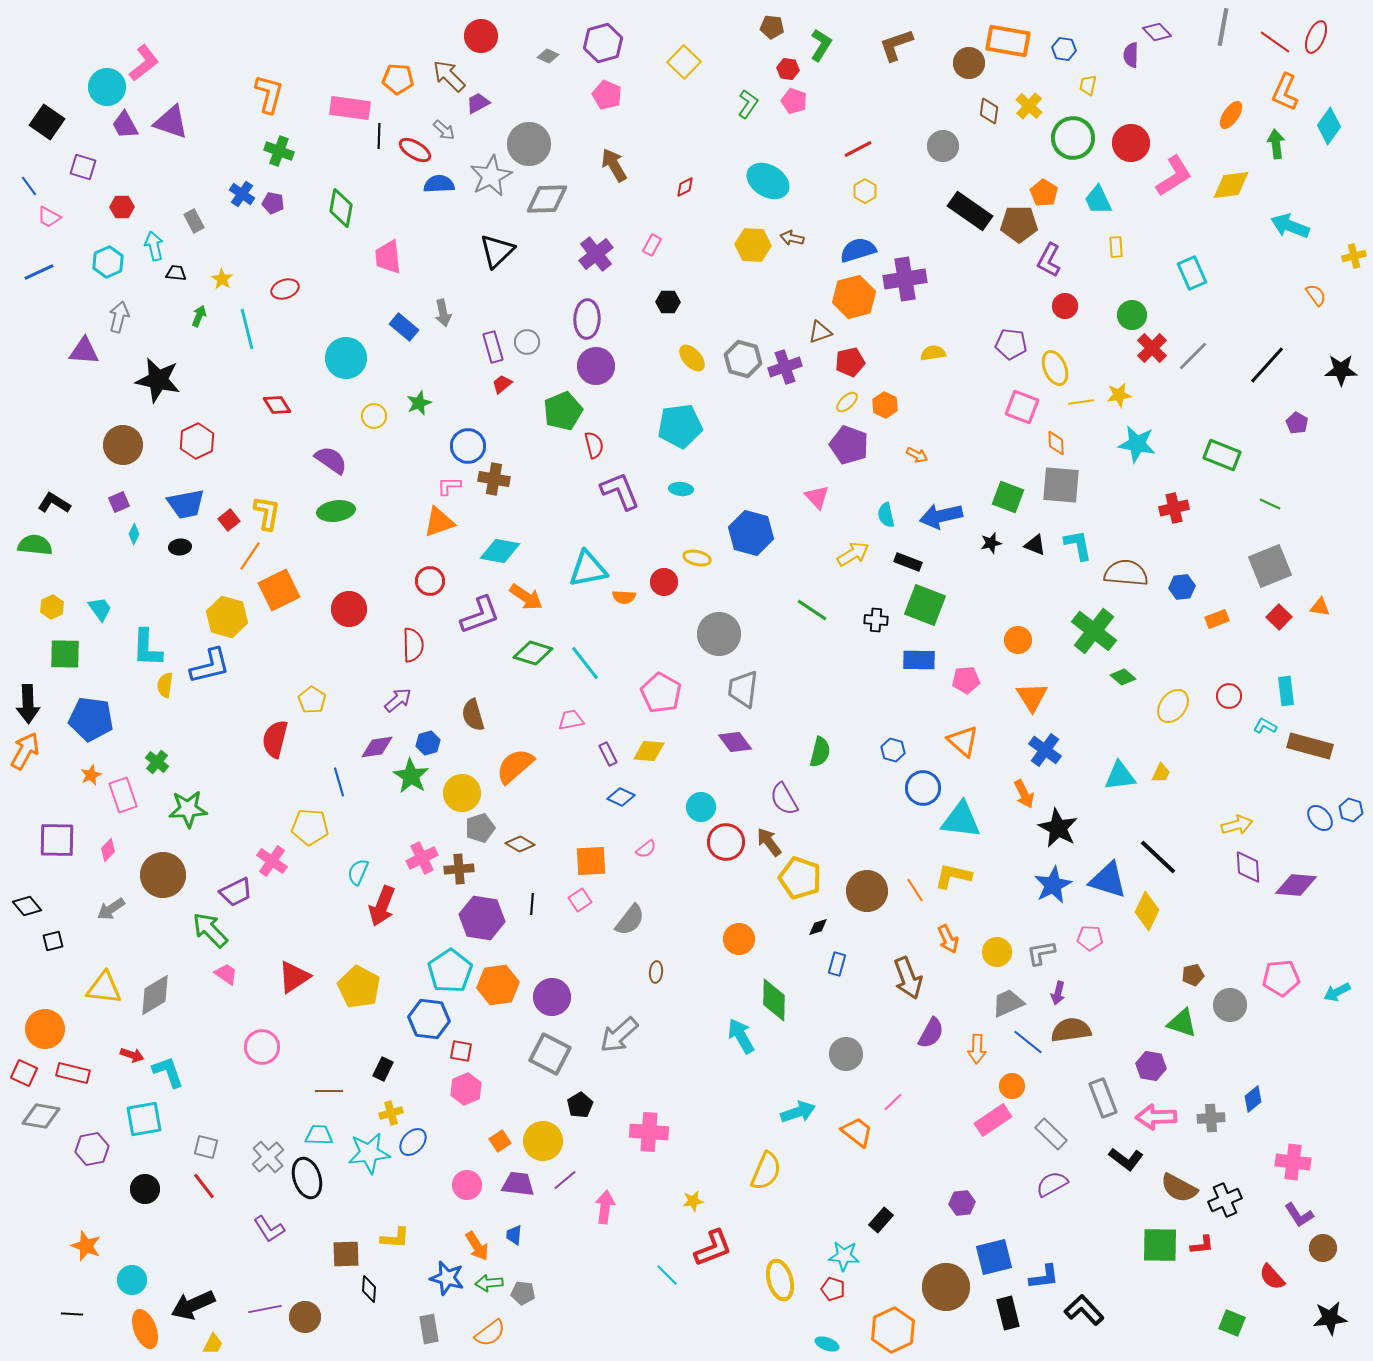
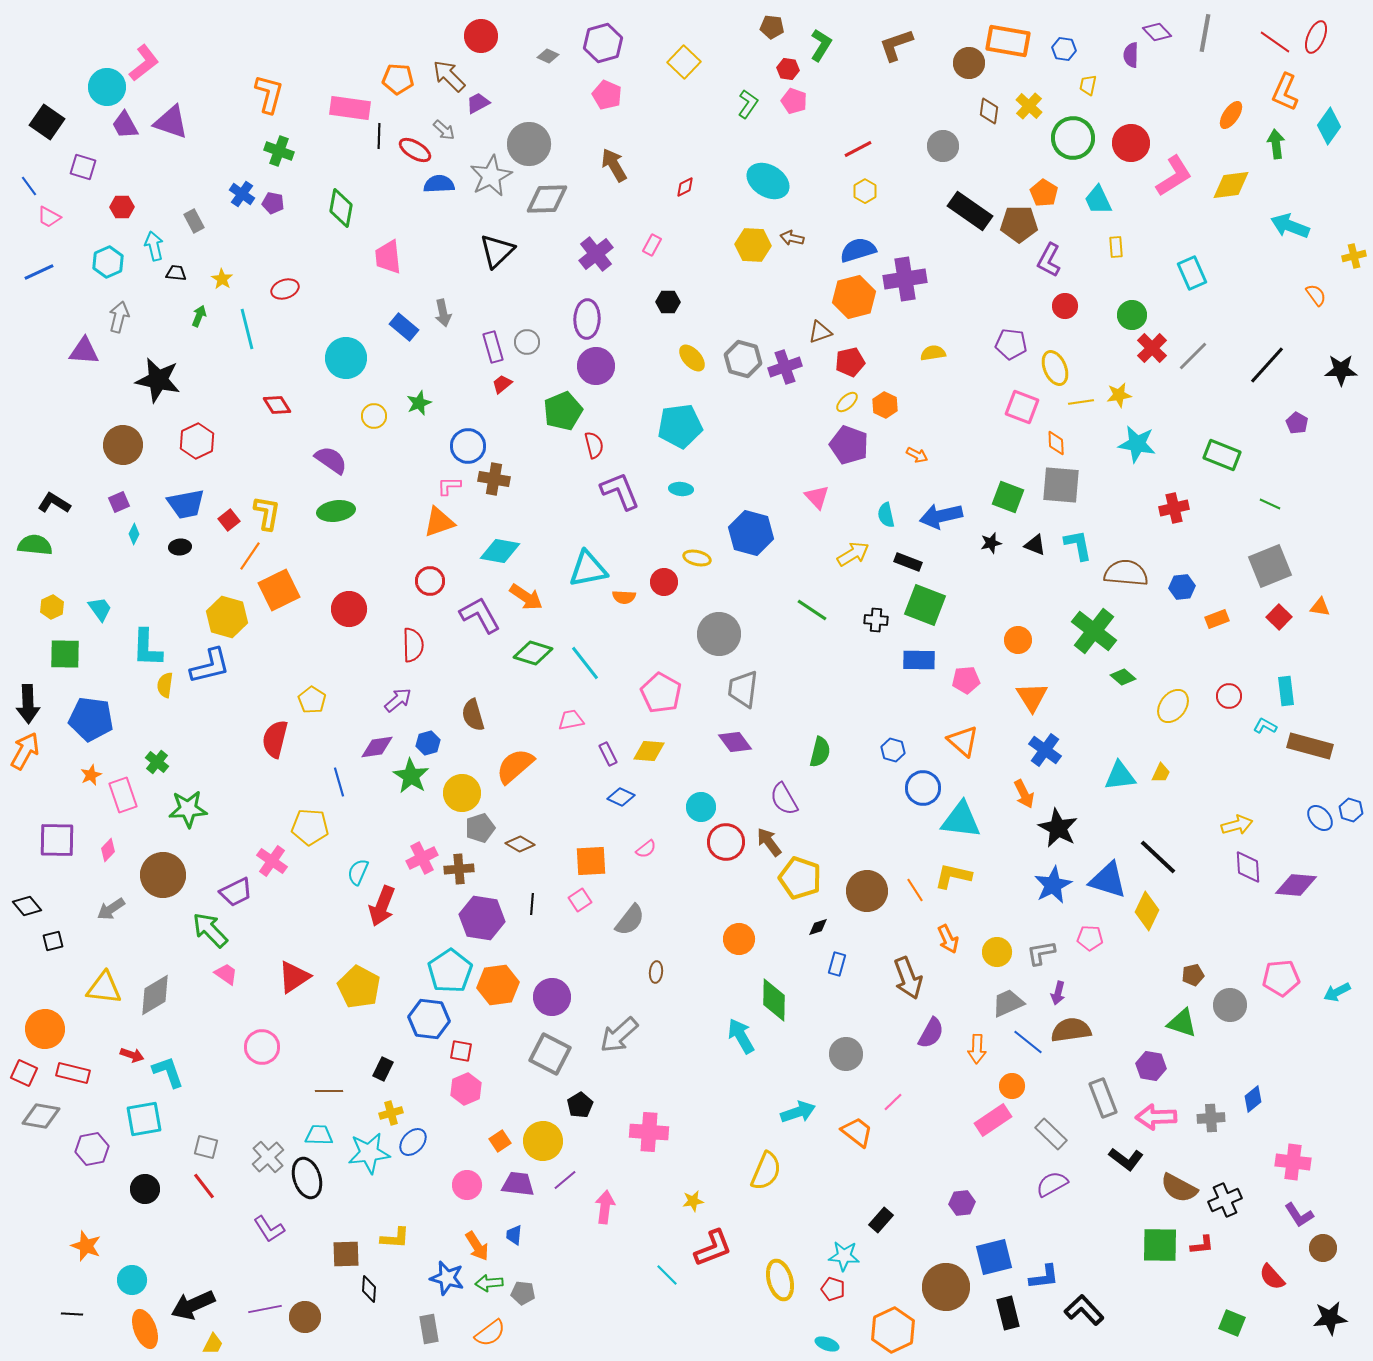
gray line at (1223, 27): moved 18 px left, 6 px down
purple L-shape at (480, 615): rotated 99 degrees counterclockwise
